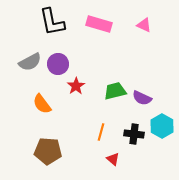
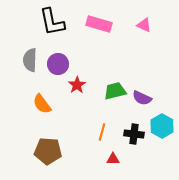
gray semicircle: moved 2 px up; rotated 120 degrees clockwise
red star: moved 1 px right, 1 px up
orange line: moved 1 px right
red triangle: rotated 40 degrees counterclockwise
